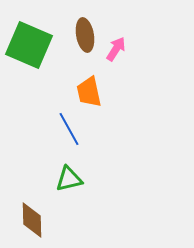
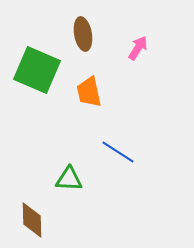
brown ellipse: moved 2 px left, 1 px up
green square: moved 8 px right, 25 px down
pink arrow: moved 22 px right, 1 px up
blue line: moved 49 px right, 23 px down; rotated 28 degrees counterclockwise
green triangle: rotated 16 degrees clockwise
